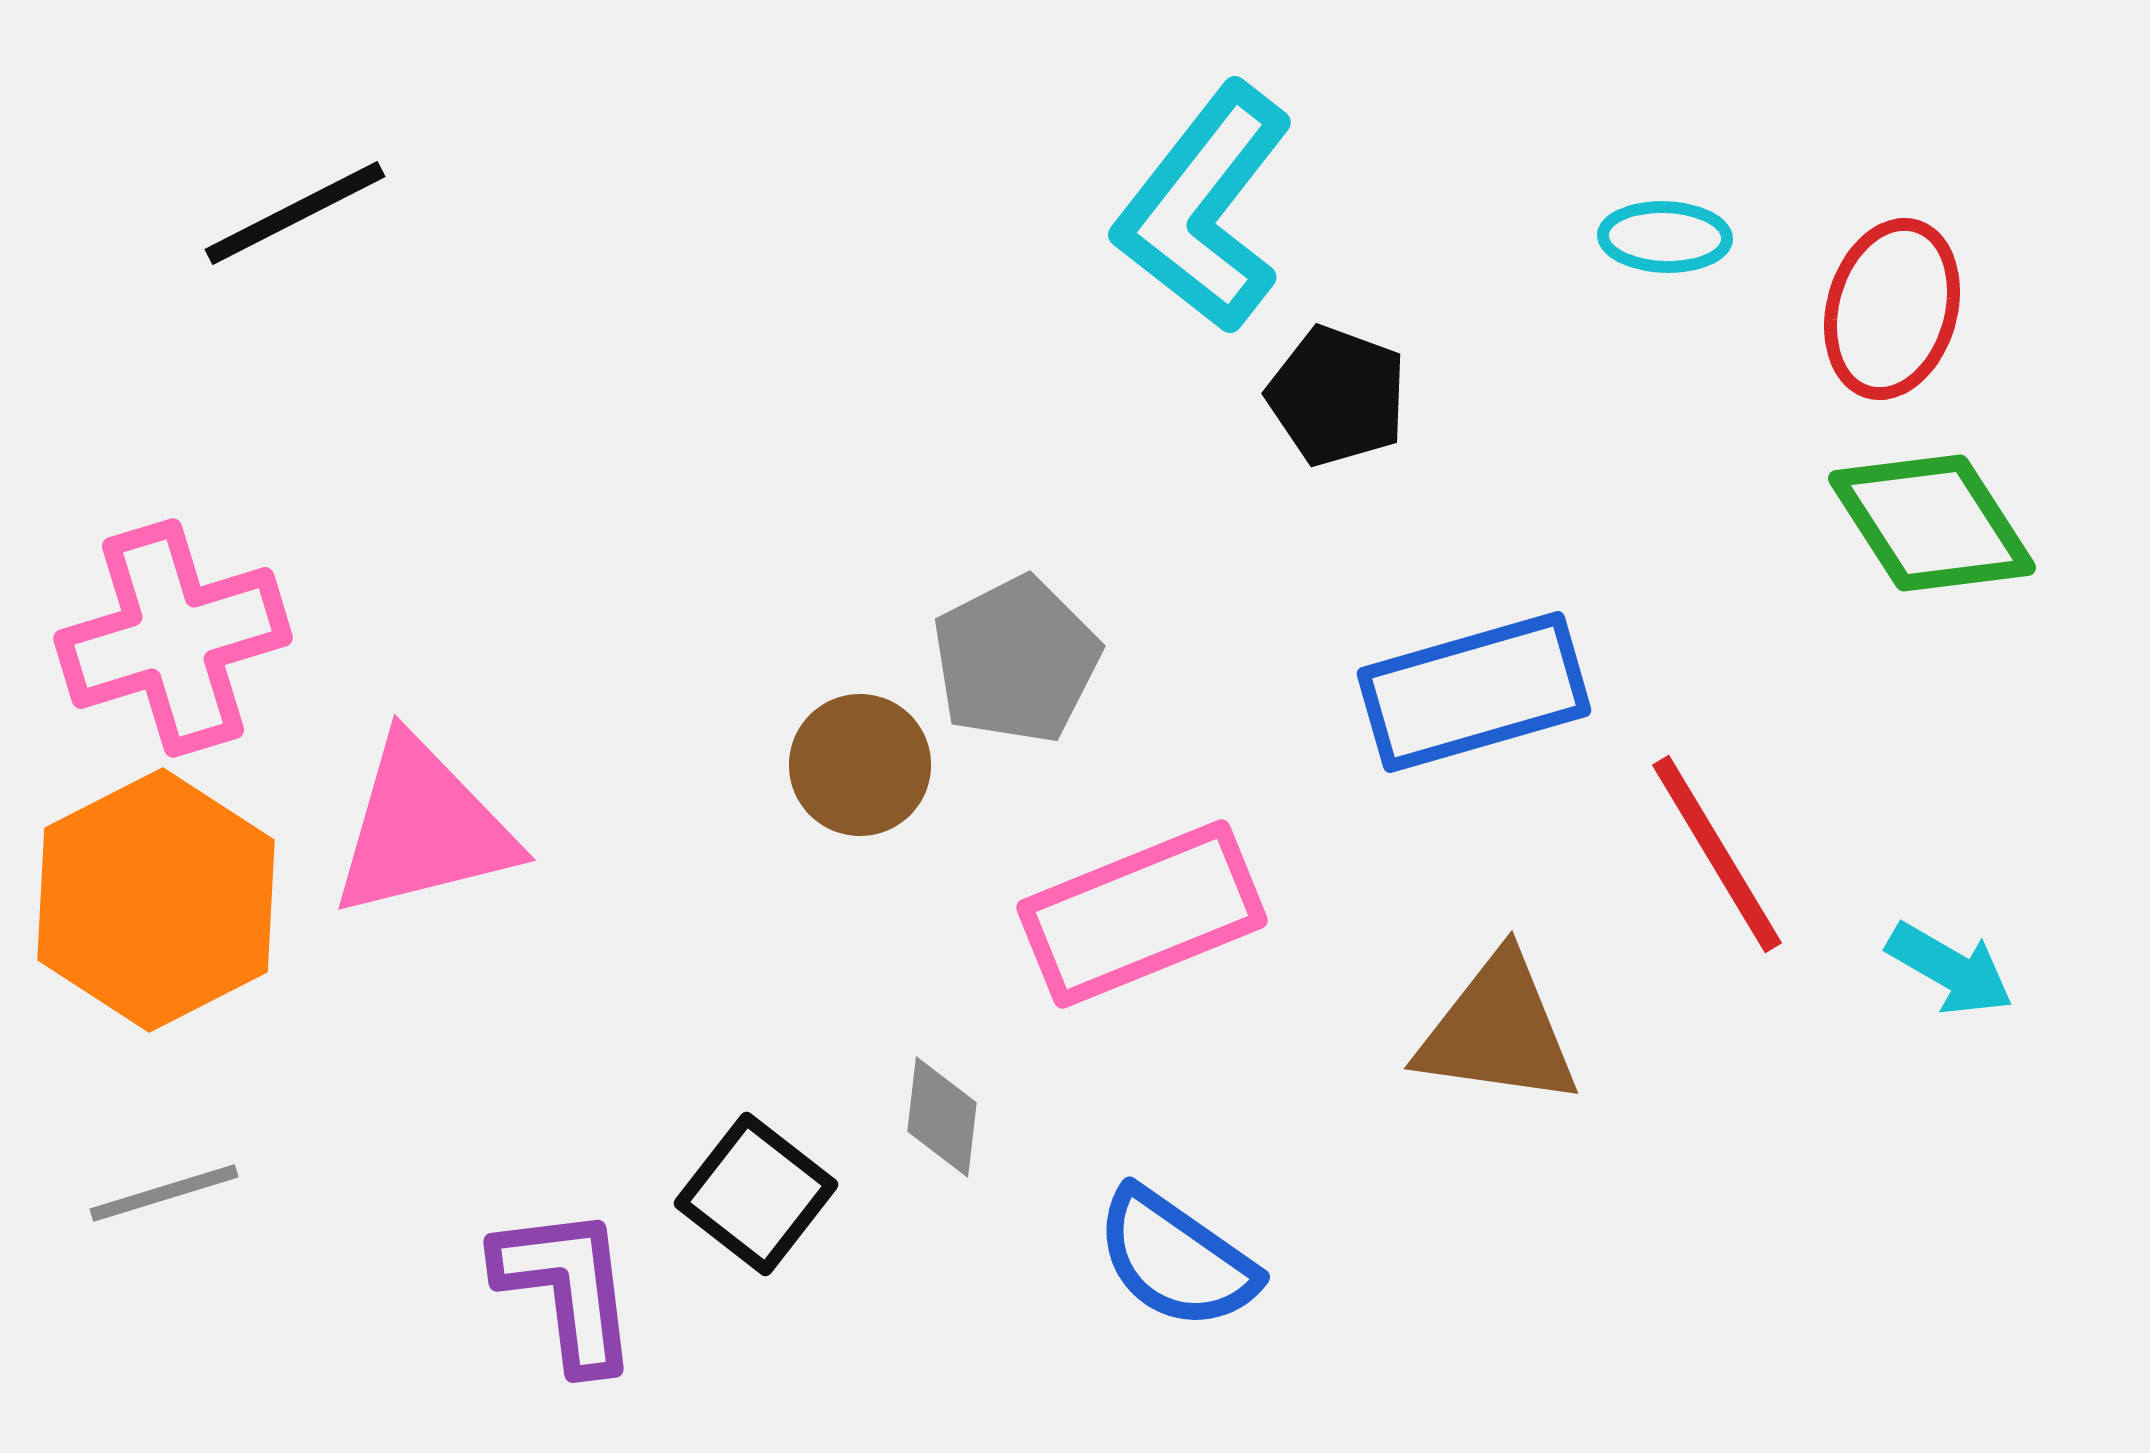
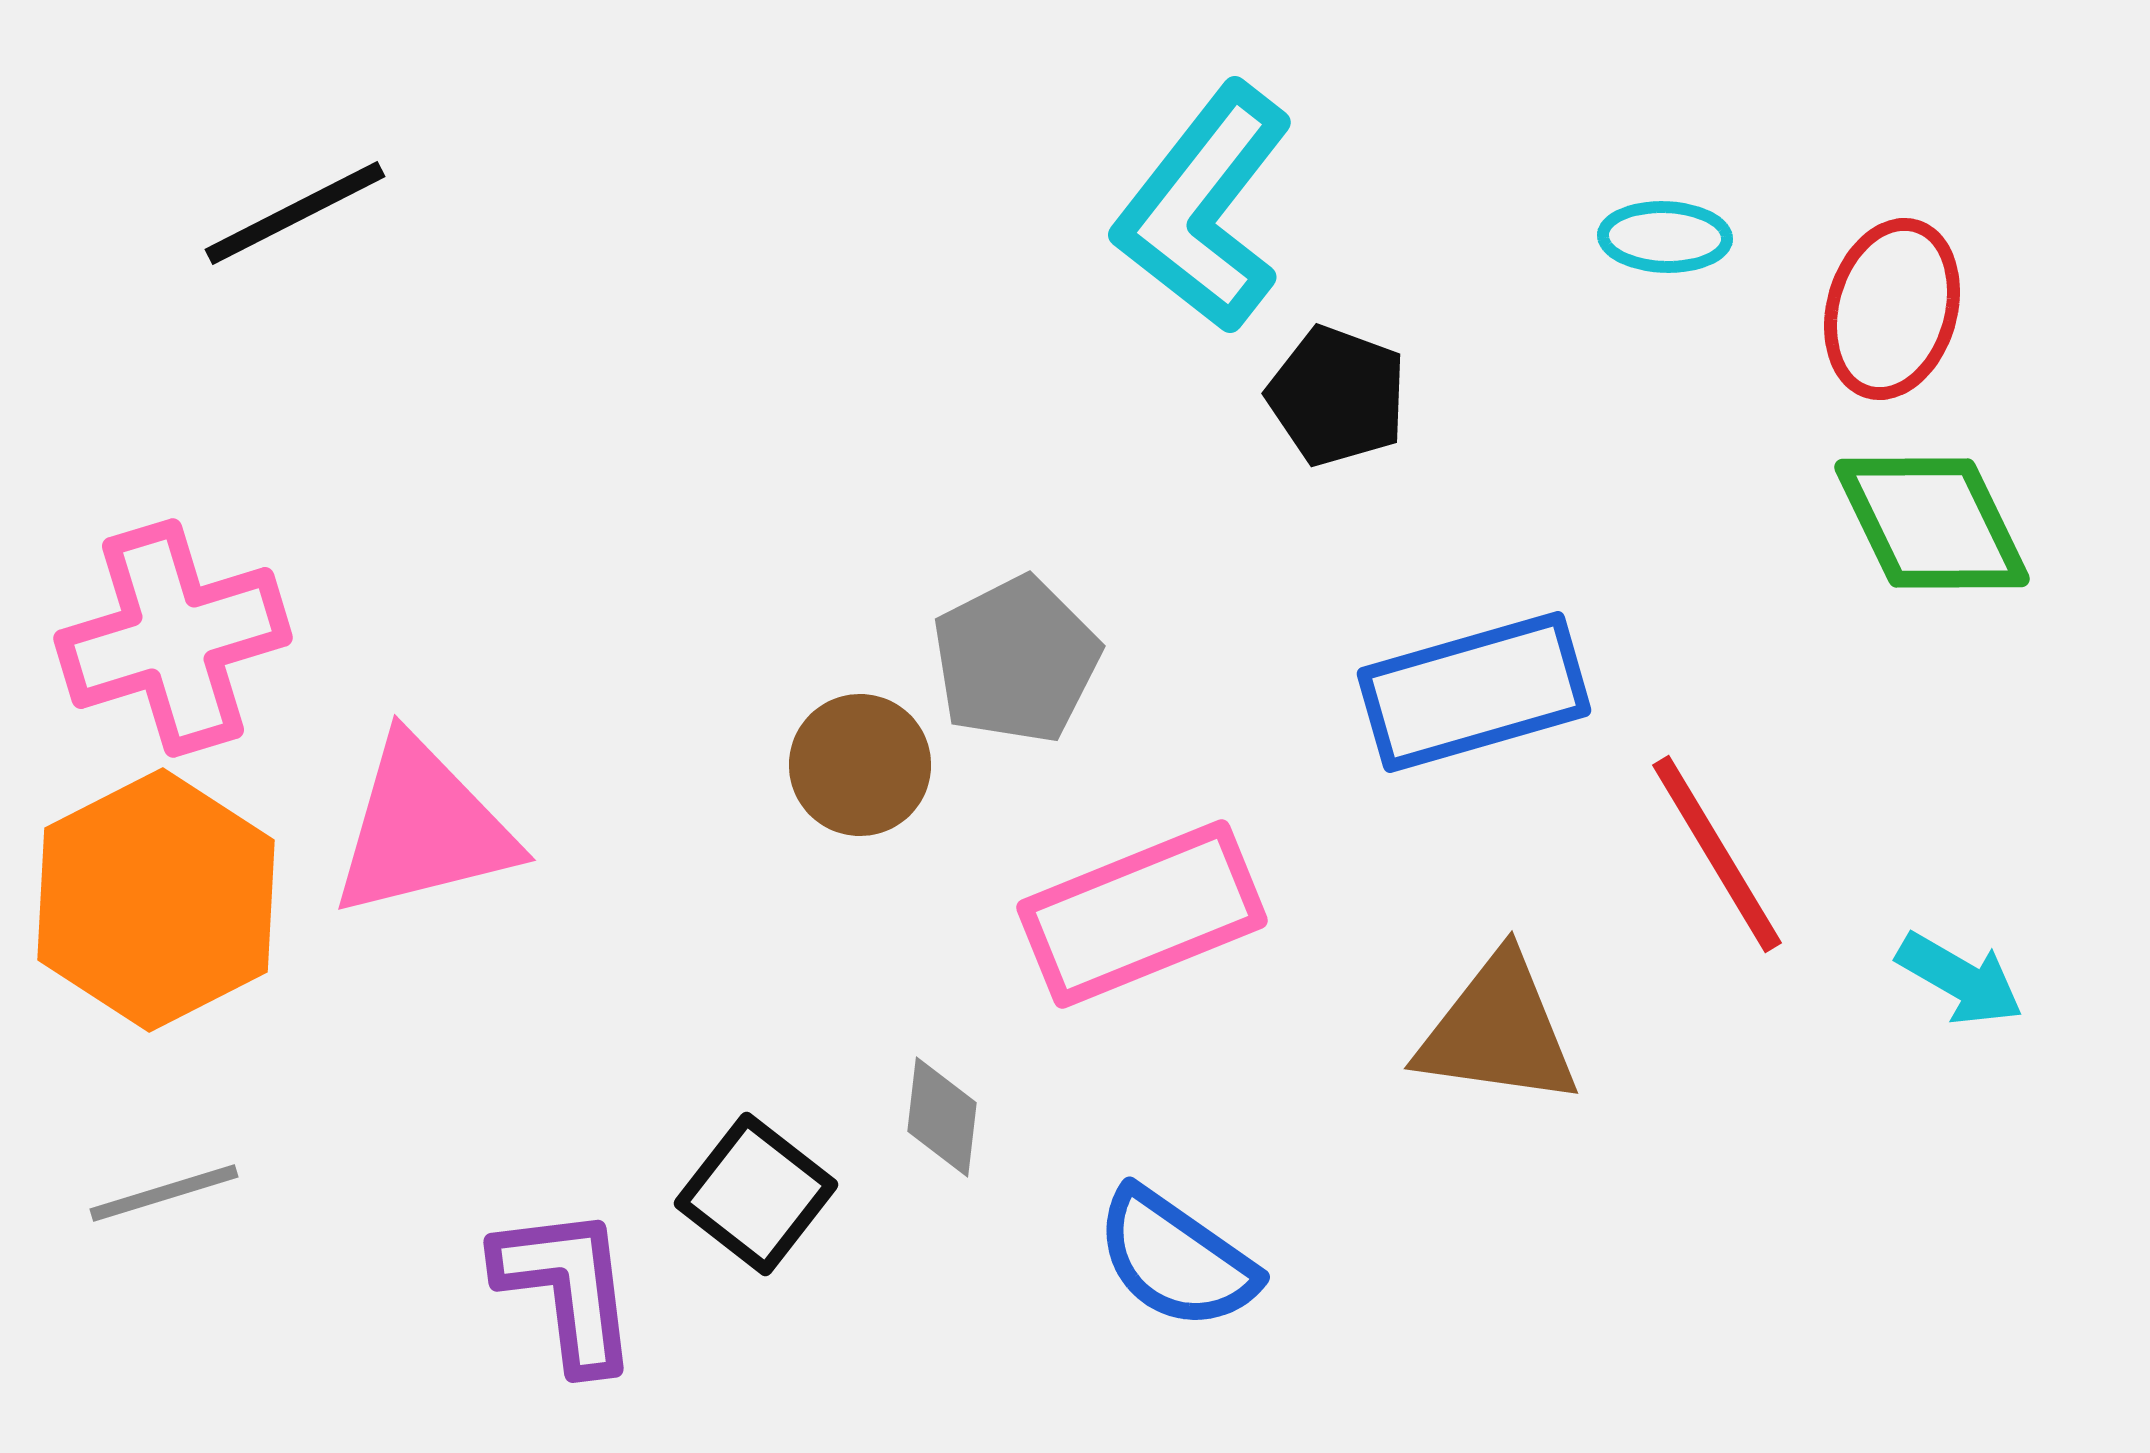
green diamond: rotated 7 degrees clockwise
cyan arrow: moved 10 px right, 10 px down
